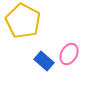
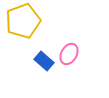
yellow pentagon: rotated 24 degrees clockwise
